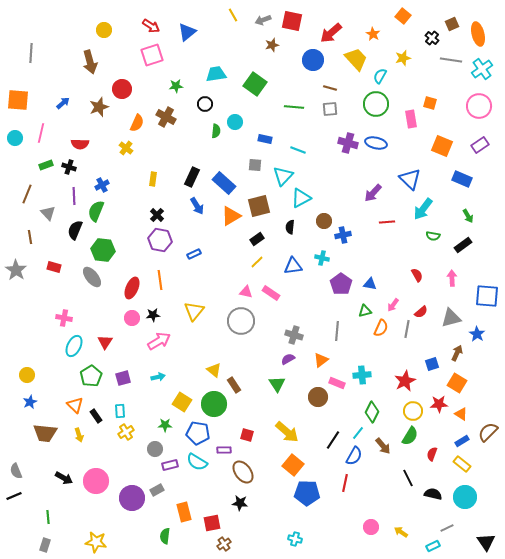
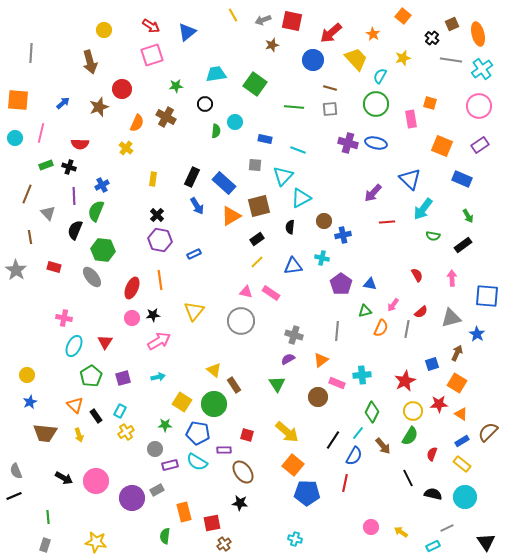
cyan rectangle at (120, 411): rotated 32 degrees clockwise
